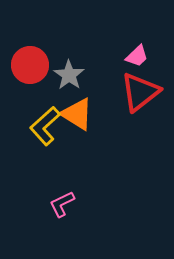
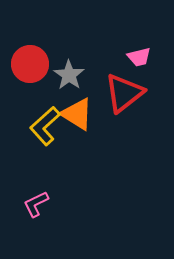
pink trapezoid: moved 2 px right, 1 px down; rotated 30 degrees clockwise
red circle: moved 1 px up
red triangle: moved 16 px left, 1 px down
pink L-shape: moved 26 px left
